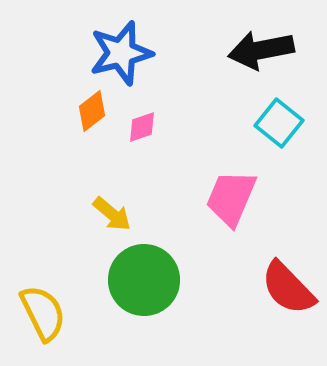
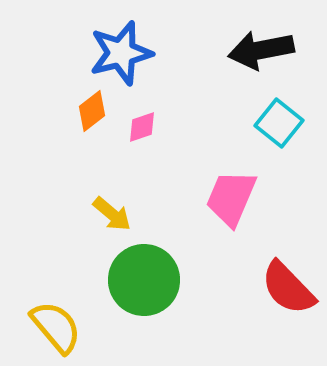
yellow semicircle: moved 13 px right, 14 px down; rotated 14 degrees counterclockwise
